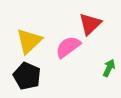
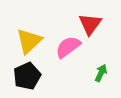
red triangle: rotated 10 degrees counterclockwise
green arrow: moved 8 px left, 5 px down
black pentagon: rotated 24 degrees clockwise
